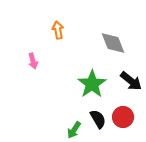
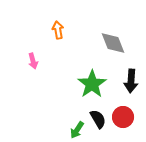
black arrow: rotated 55 degrees clockwise
green arrow: moved 3 px right
